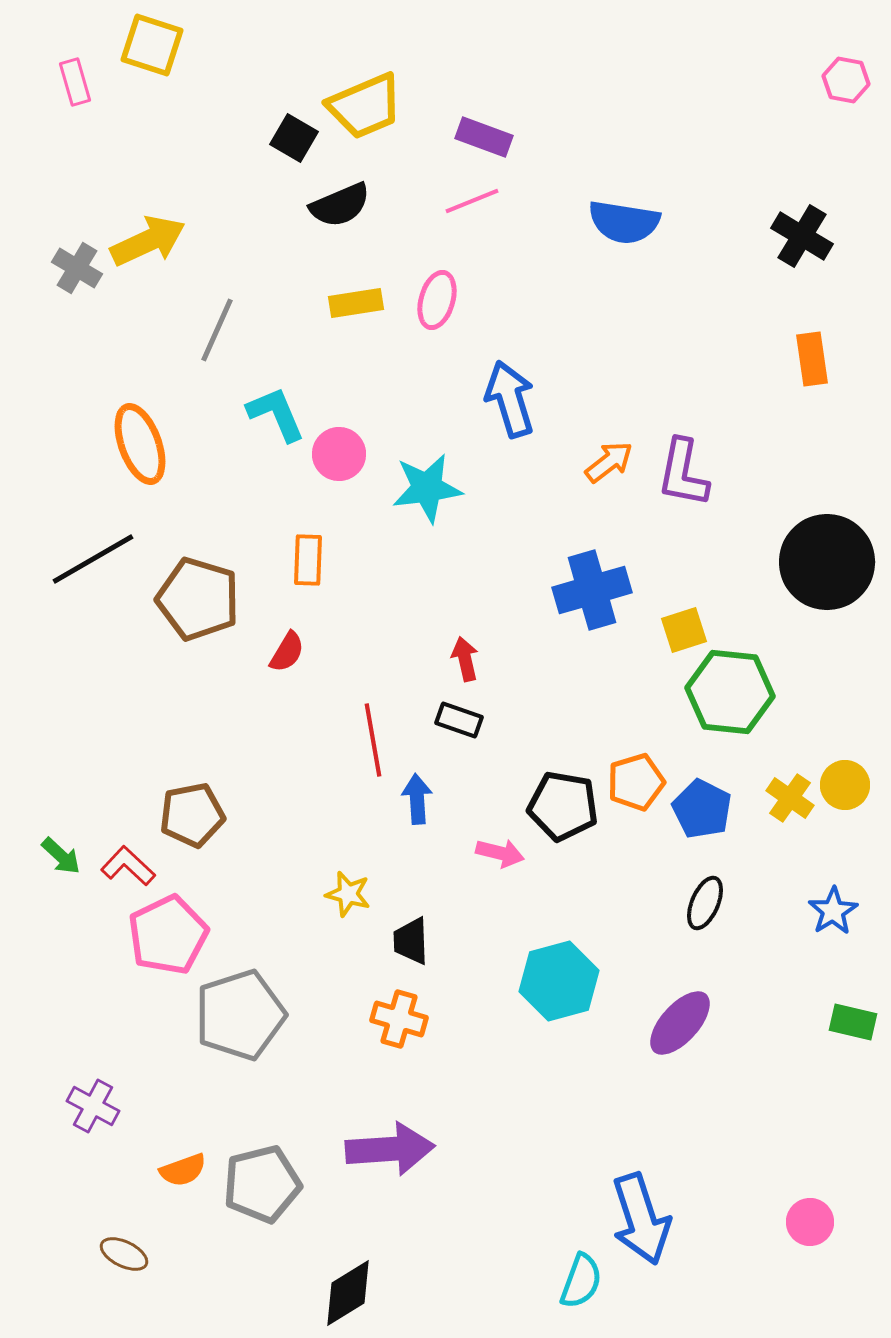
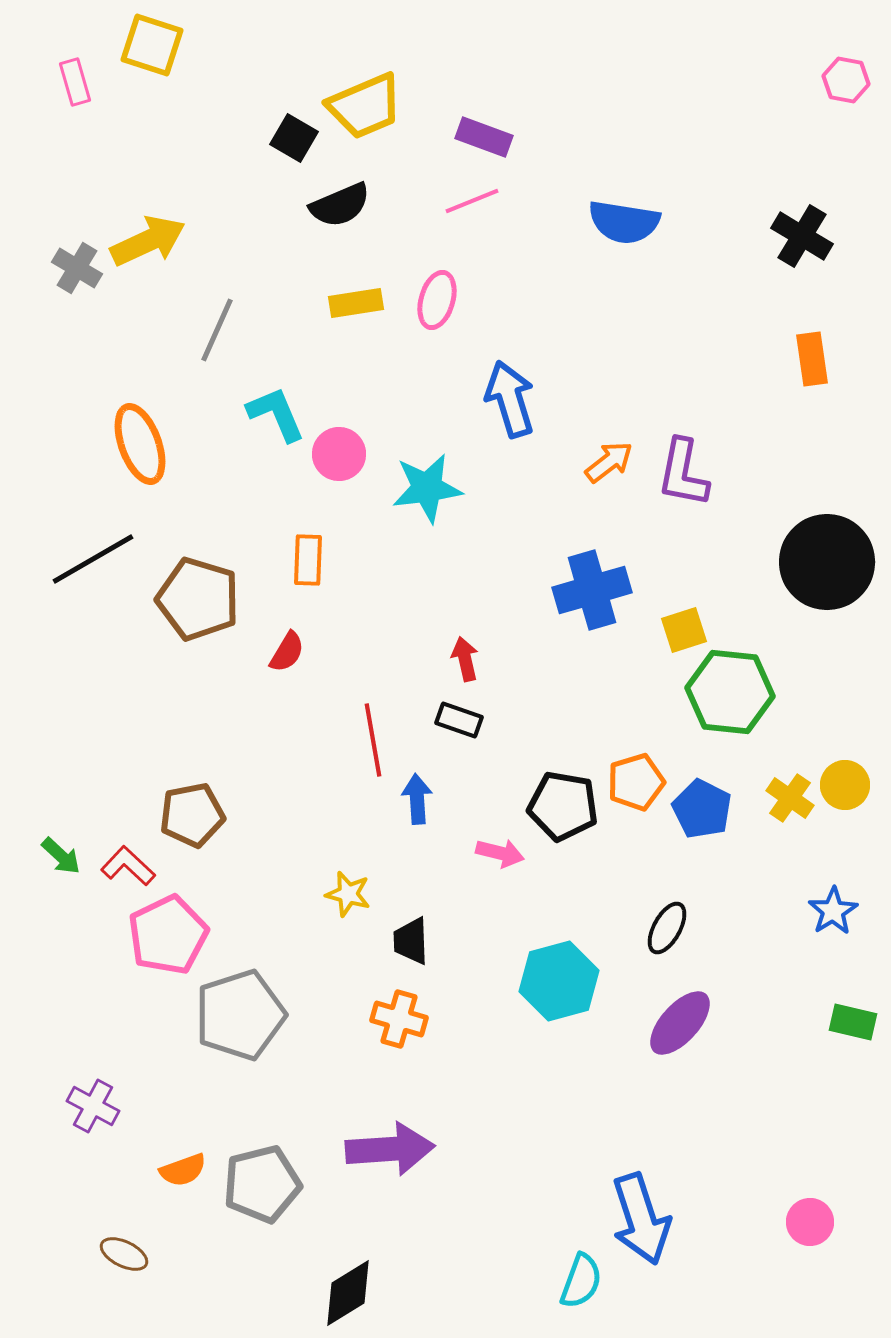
black ellipse at (705, 903): moved 38 px left, 25 px down; rotated 6 degrees clockwise
